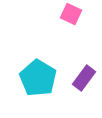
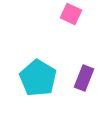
purple rectangle: rotated 15 degrees counterclockwise
